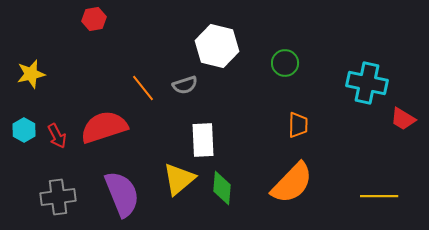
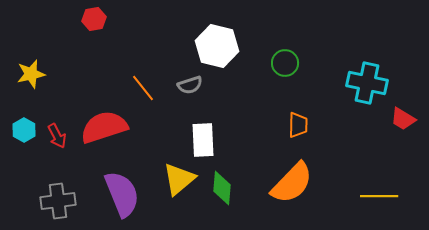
gray semicircle: moved 5 px right
gray cross: moved 4 px down
